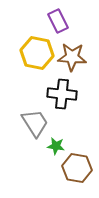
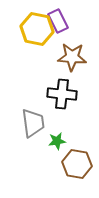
yellow hexagon: moved 24 px up
gray trapezoid: moved 2 px left; rotated 24 degrees clockwise
green star: moved 1 px right, 5 px up; rotated 18 degrees counterclockwise
brown hexagon: moved 4 px up
